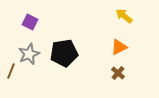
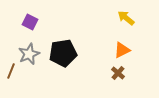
yellow arrow: moved 2 px right, 2 px down
orange triangle: moved 3 px right, 3 px down
black pentagon: moved 1 px left
